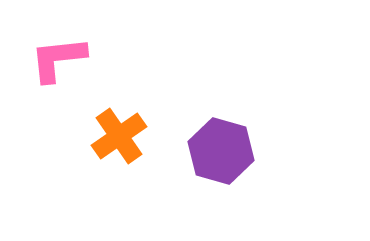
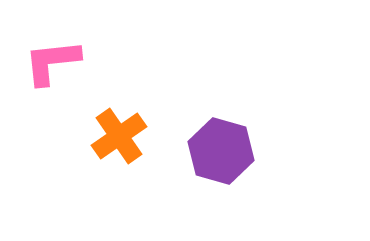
pink L-shape: moved 6 px left, 3 px down
